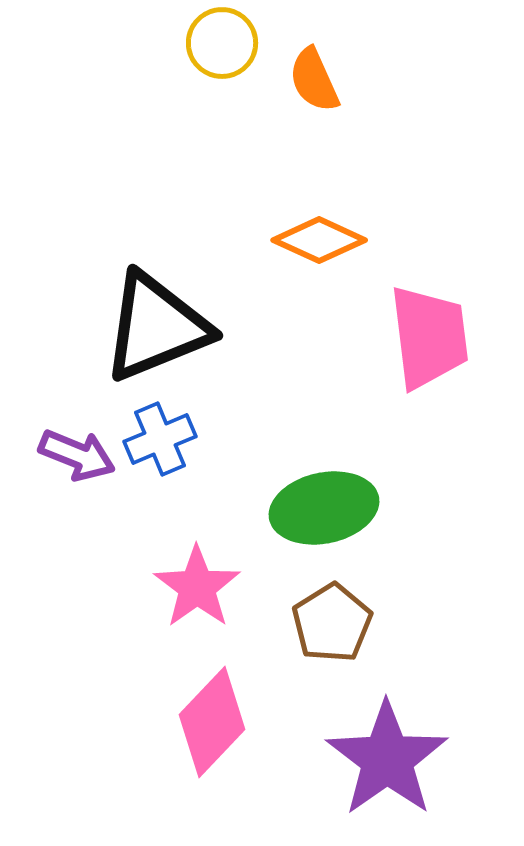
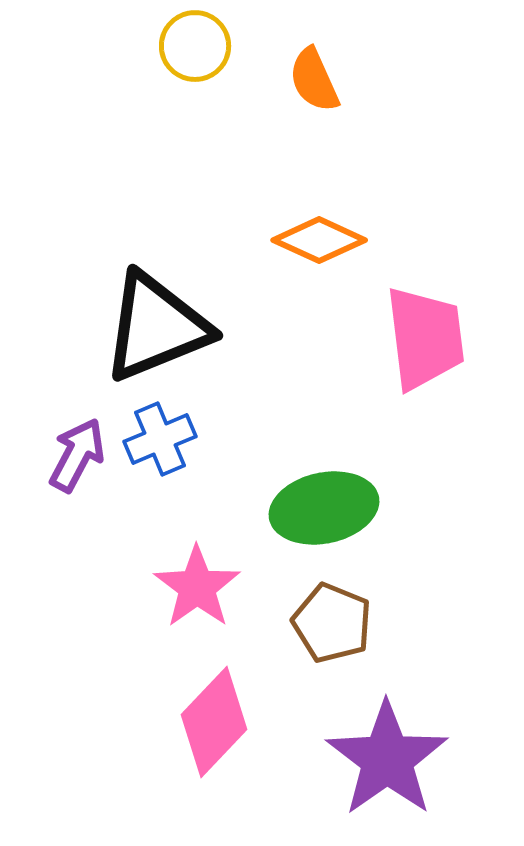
yellow circle: moved 27 px left, 3 px down
pink trapezoid: moved 4 px left, 1 px down
purple arrow: rotated 84 degrees counterclockwise
brown pentagon: rotated 18 degrees counterclockwise
pink diamond: moved 2 px right
